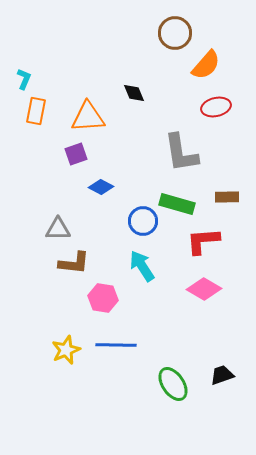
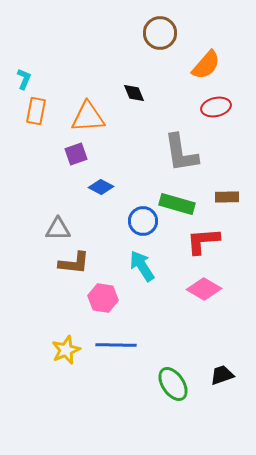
brown circle: moved 15 px left
